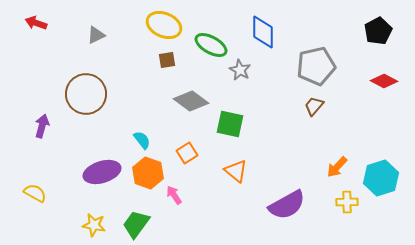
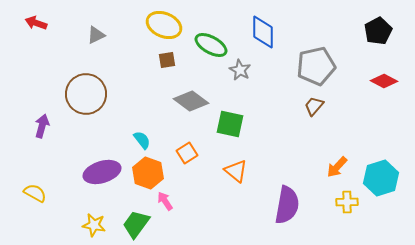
pink arrow: moved 9 px left, 6 px down
purple semicircle: rotated 51 degrees counterclockwise
